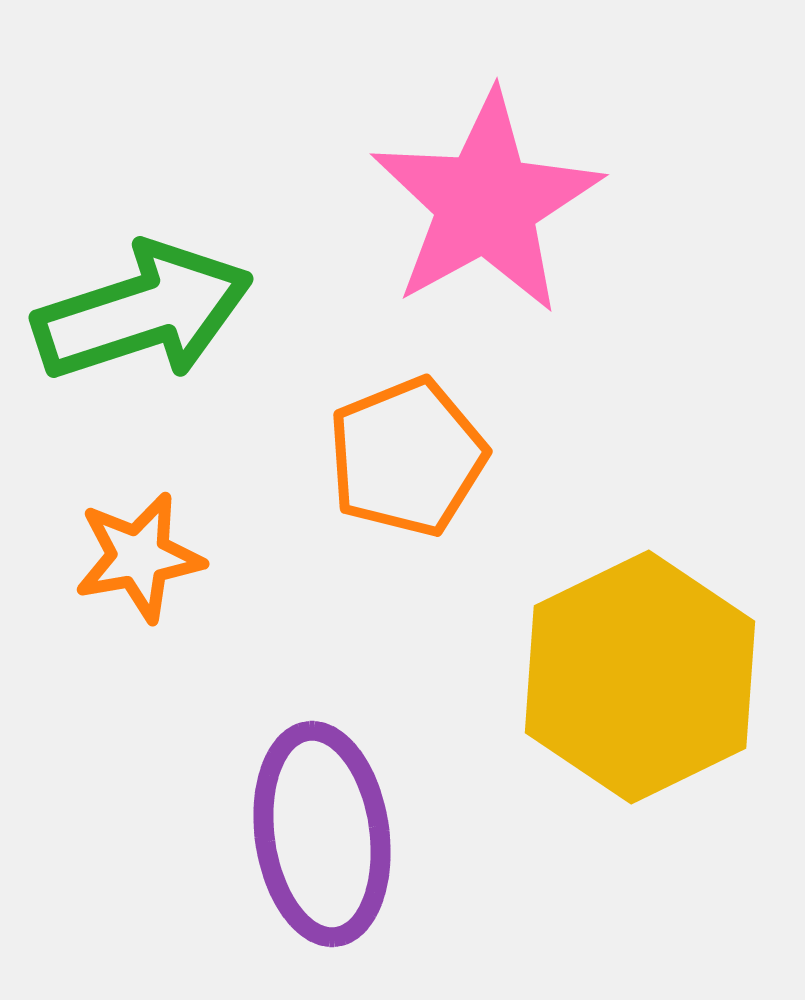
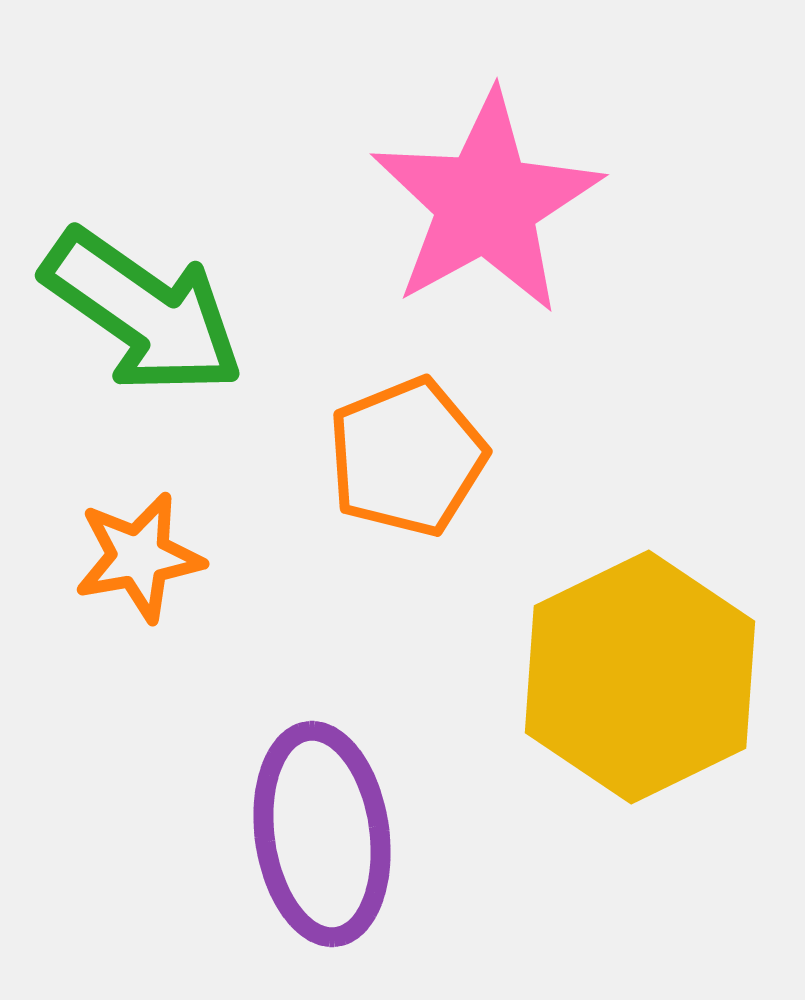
green arrow: rotated 53 degrees clockwise
